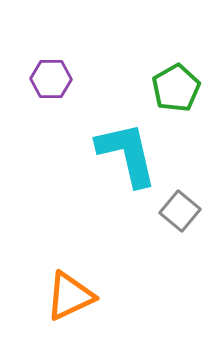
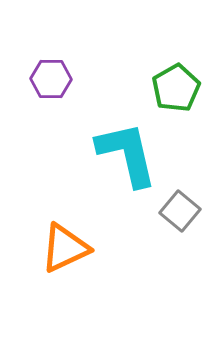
orange triangle: moved 5 px left, 48 px up
